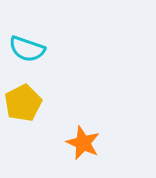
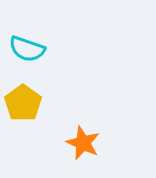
yellow pentagon: rotated 9 degrees counterclockwise
